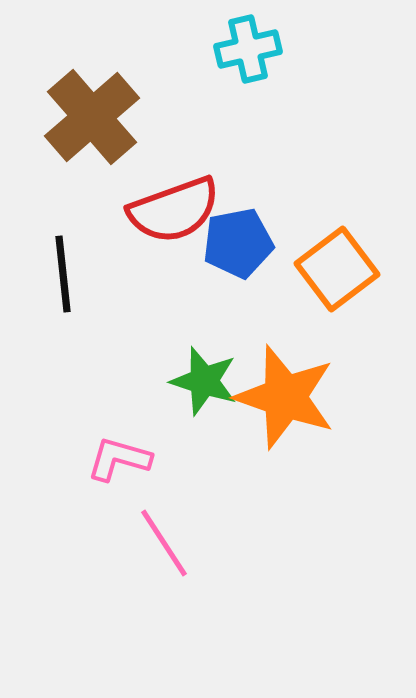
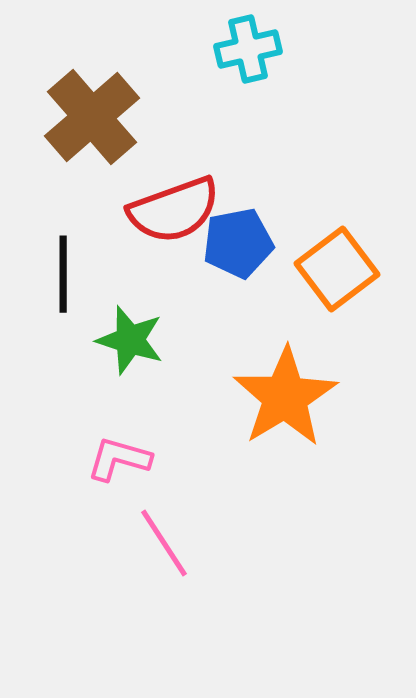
black line: rotated 6 degrees clockwise
green star: moved 74 px left, 41 px up
orange star: rotated 22 degrees clockwise
